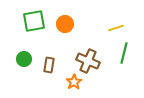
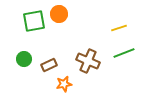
orange circle: moved 6 px left, 10 px up
yellow line: moved 3 px right
green line: rotated 55 degrees clockwise
brown rectangle: rotated 56 degrees clockwise
orange star: moved 10 px left, 2 px down; rotated 21 degrees clockwise
